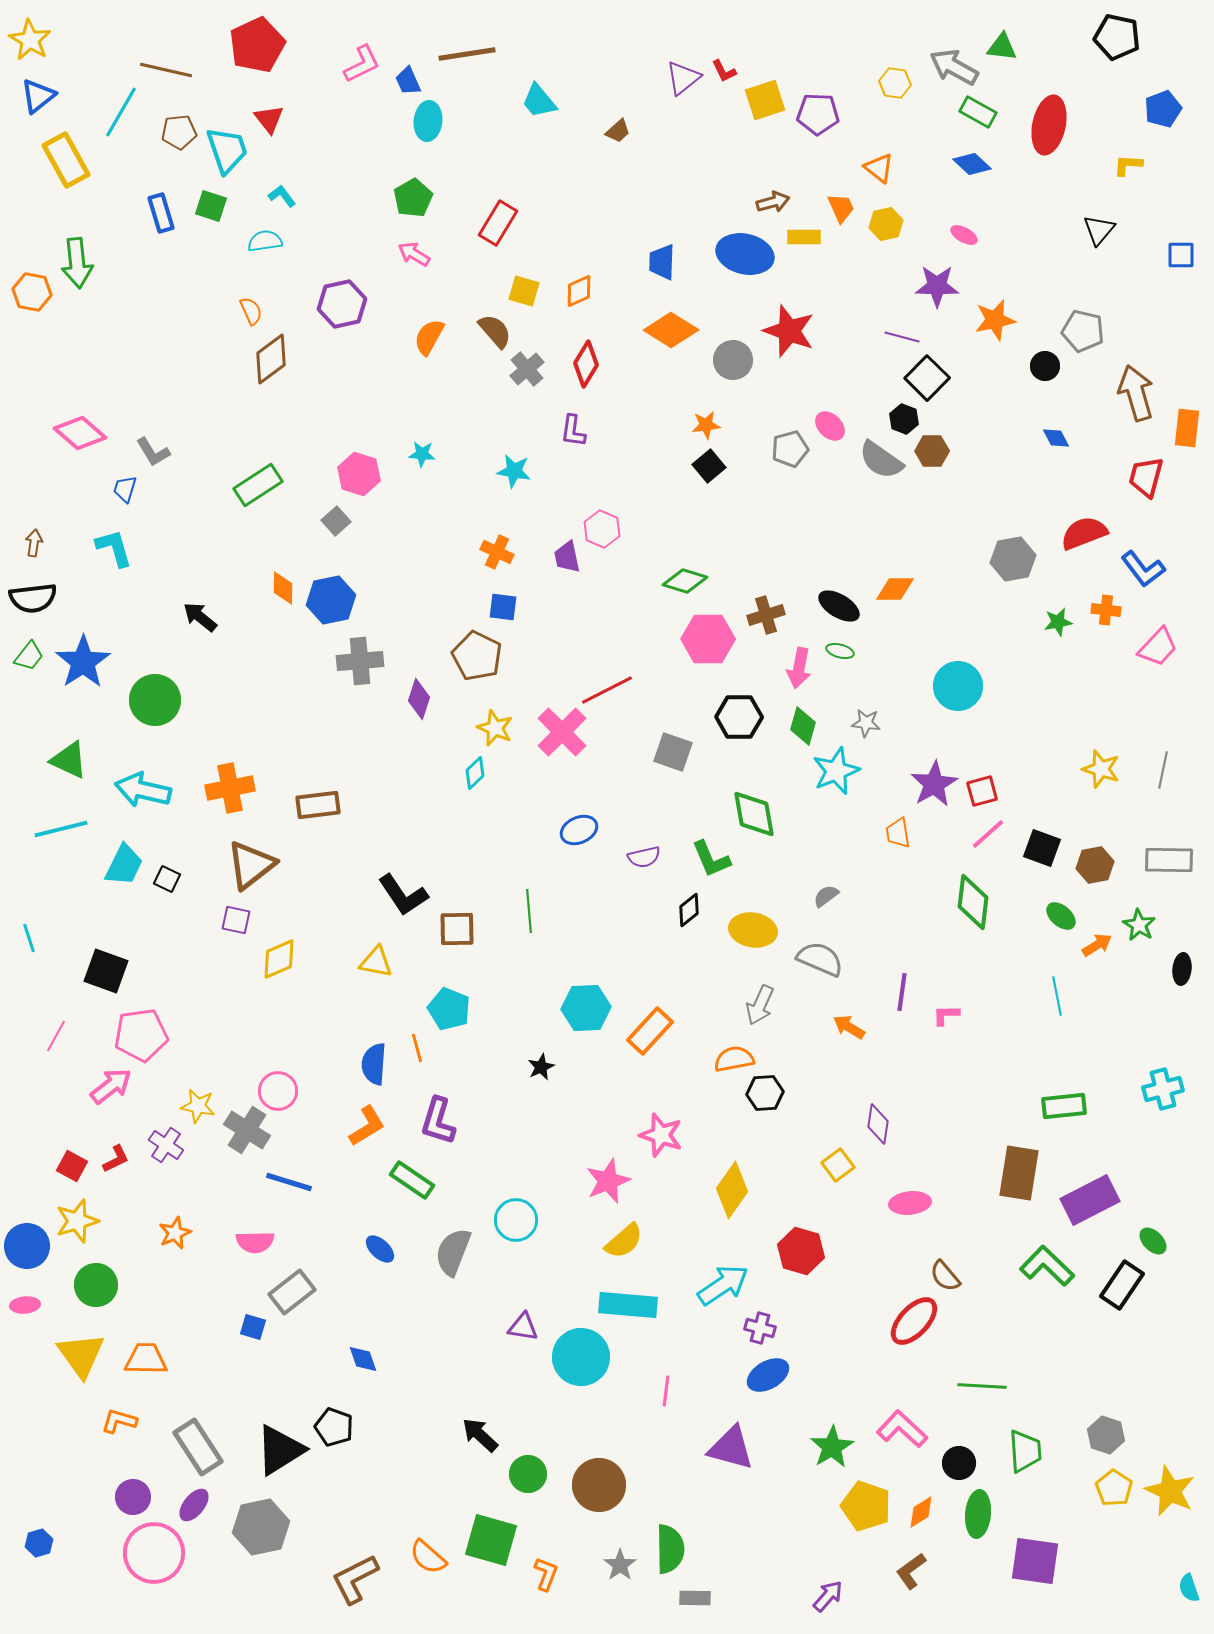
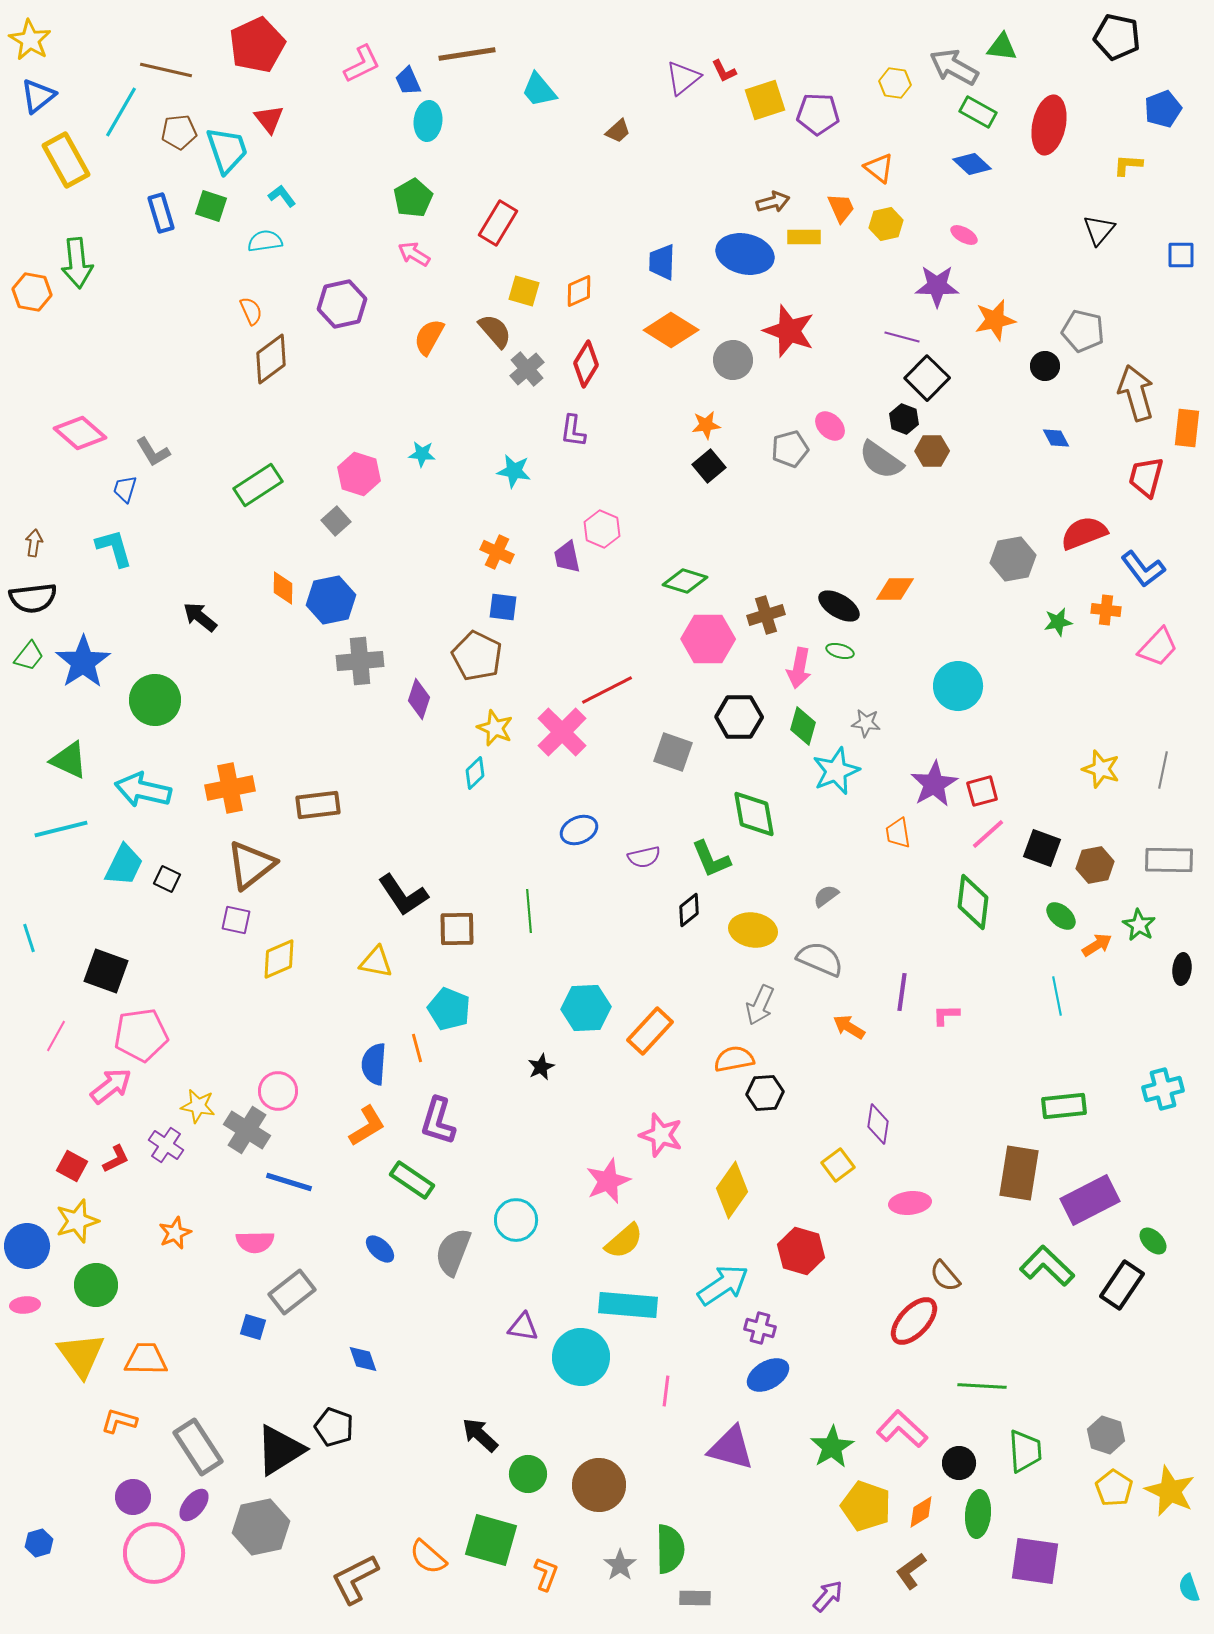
cyan trapezoid at (539, 101): moved 11 px up
